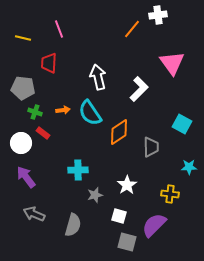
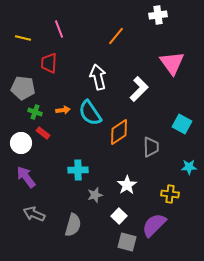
orange line: moved 16 px left, 7 px down
white square: rotated 28 degrees clockwise
